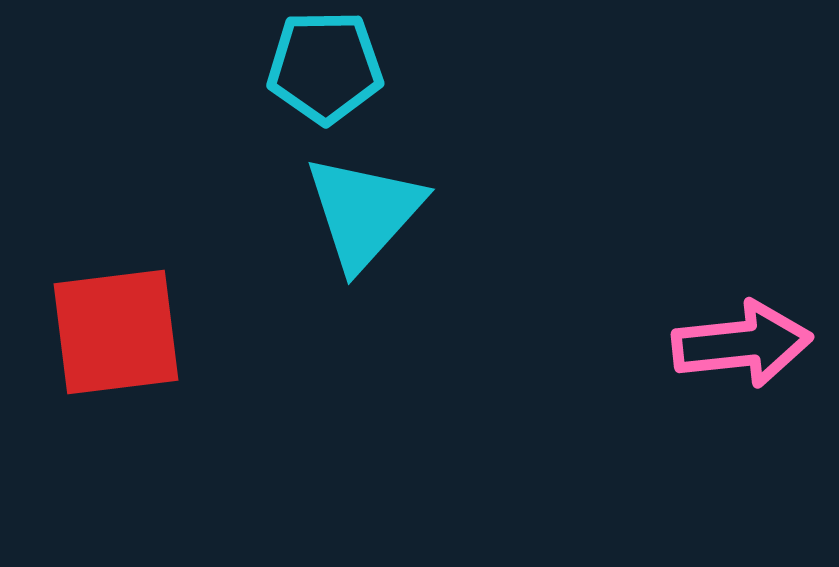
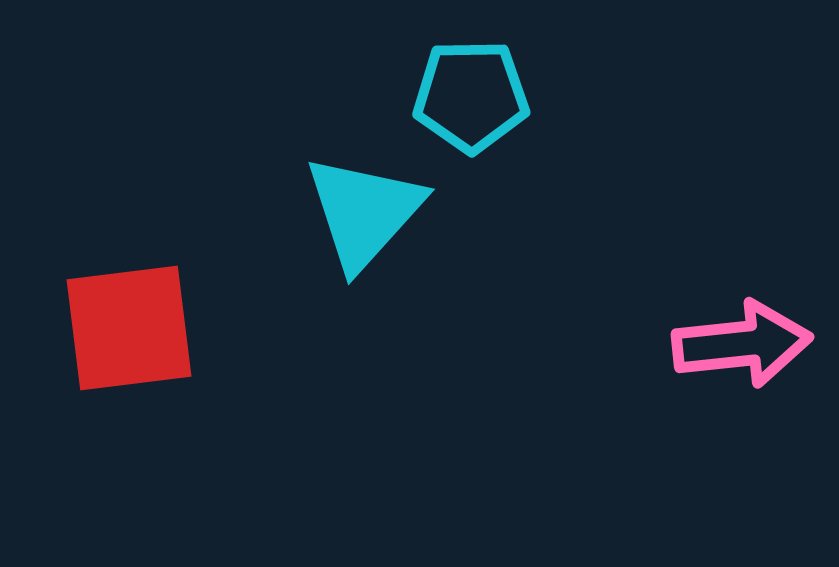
cyan pentagon: moved 146 px right, 29 px down
red square: moved 13 px right, 4 px up
